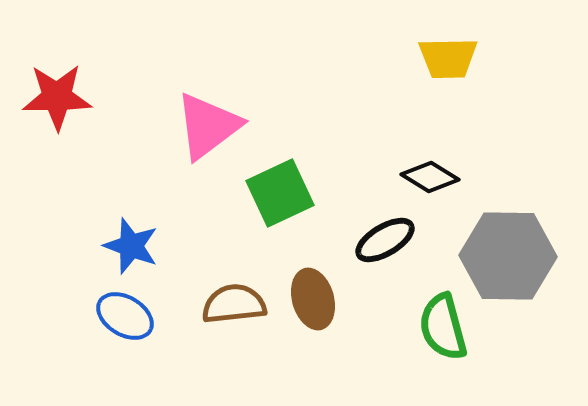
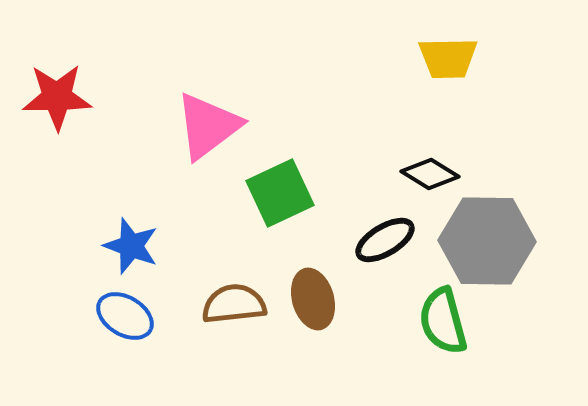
black diamond: moved 3 px up
gray hexagon: moved 21 px left, 15 px up
green semicircle: moved 6 px up
